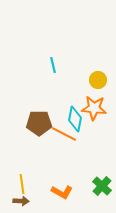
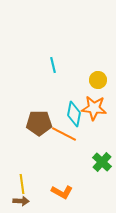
cyan diamond: moved 1 px left, 5 px up
green cross: moved 24 px up
